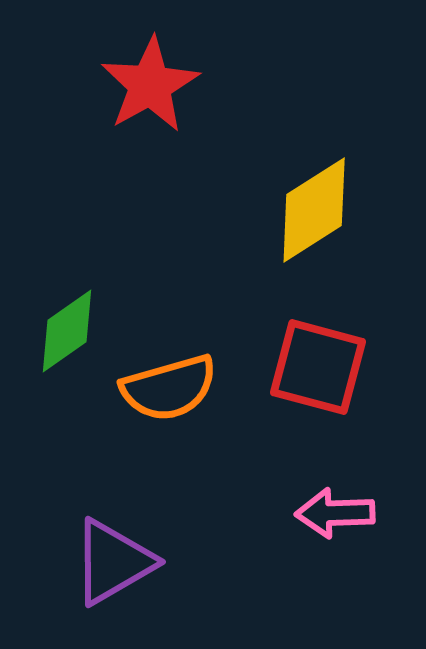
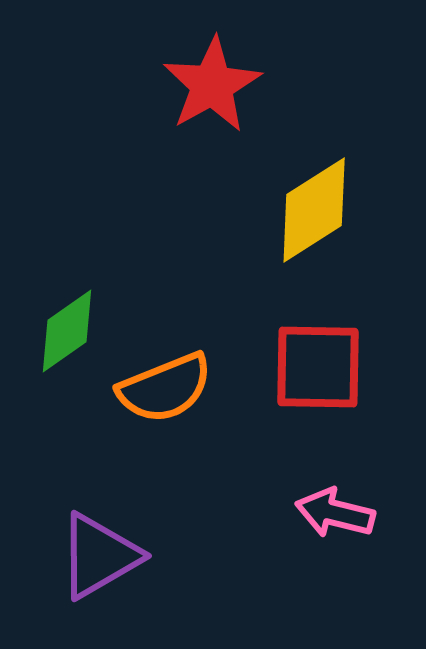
red star: moved 62 px right
red square: rotated 14 degrees counterclockwise
orange semicircle: moved 4 px left; rotated 6 degrees counterclockwise
pink arrow: rotated 16 degrees clockwise
purple triangle: moved 14 px left, 6 px up
